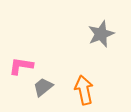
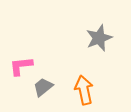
gray star: moved 2 px left, 4 px down
pink L-shape: rotated 15 degrees counterclockwise
